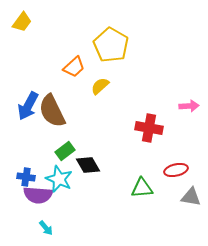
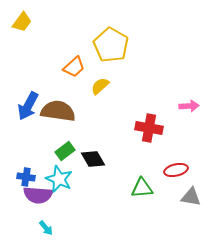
brown semicircle: moved 6 px right; rotated 124 degrees clockwise
black diamond: moved 5 px right, 6 px up
